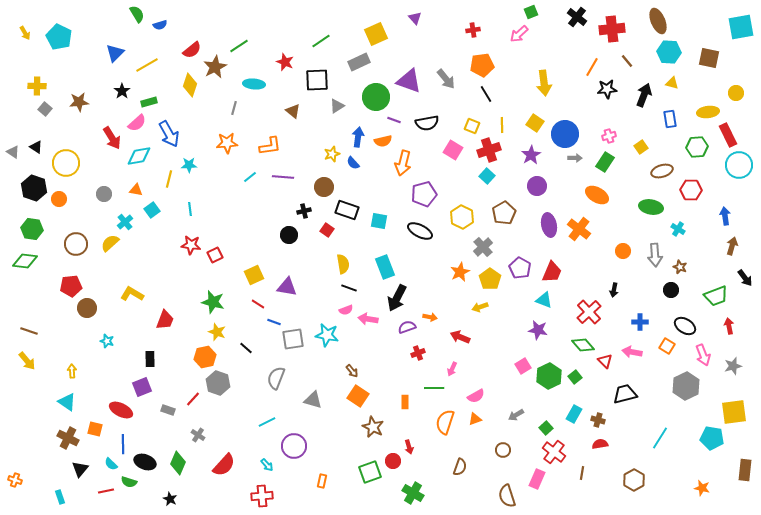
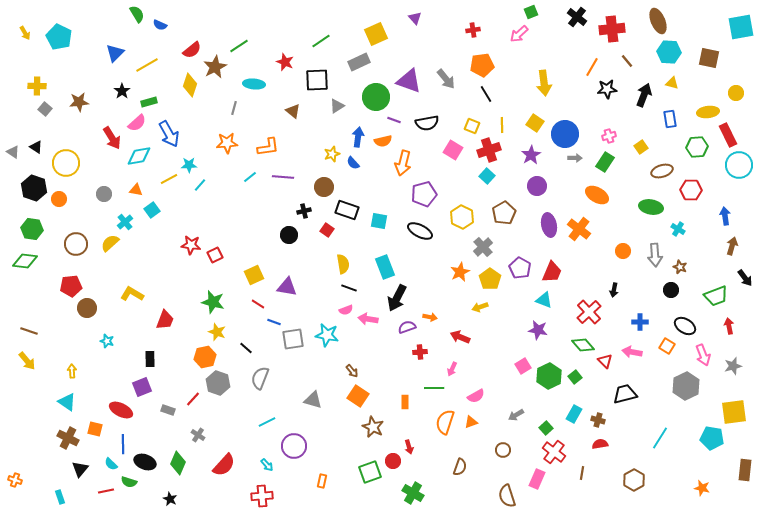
blue semicircle at (160, 25): rotated 40 degrees clockwise
orange L-shape at (270, 146): moved 2 px left, 1 px down
yellow line at (169, 179): rotated 48 degrees clockwise
cyan line at (190, 209): moved 10 px right, 24 px up; rotated 48 degrees clockwise
red cross at (418, 353): moved 2 px right, 1 px up; rotated 16 degrees clockwise
gray semicircle at (276, 378): moved 16 px left
orange triangle at (475, 419): moved 4 px left, 3 px down
